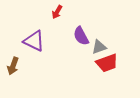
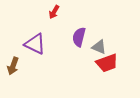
red arrow: moved 3 px left
purple semicircle: moved 2 px left, 1 px down; rotated 42 degrees clockwise
purple triangle: moved 1 px right, 3 px down
gray triangle: rotated 42 degrees clockwise
